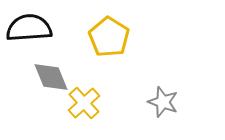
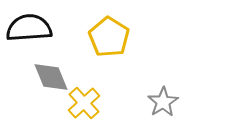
gray star: rotated 20 degrees clockwise
